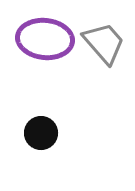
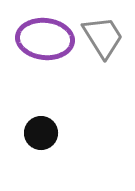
gray trapezoid: moved 1 px left, 6 px up; rotated 9 degrees clockwise
